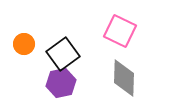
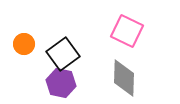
pink square: moved 7 px right
purple hexagon: rotated 24 degrees clockwise
